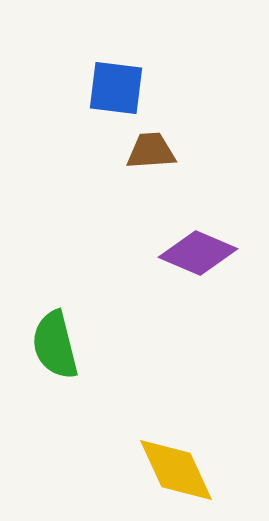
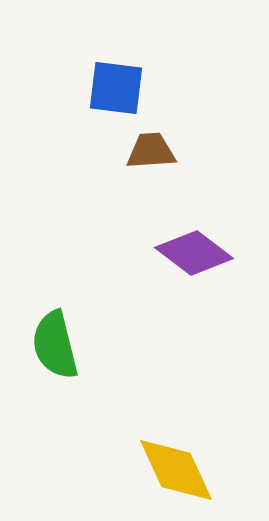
purple diamond: moved 4 px left; rotated 14 degrees clockwise
